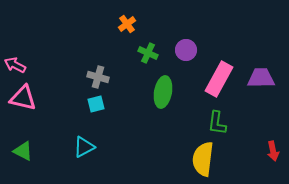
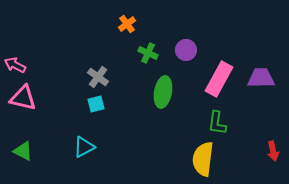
gray cross: rotated 20 degrees clockwise
